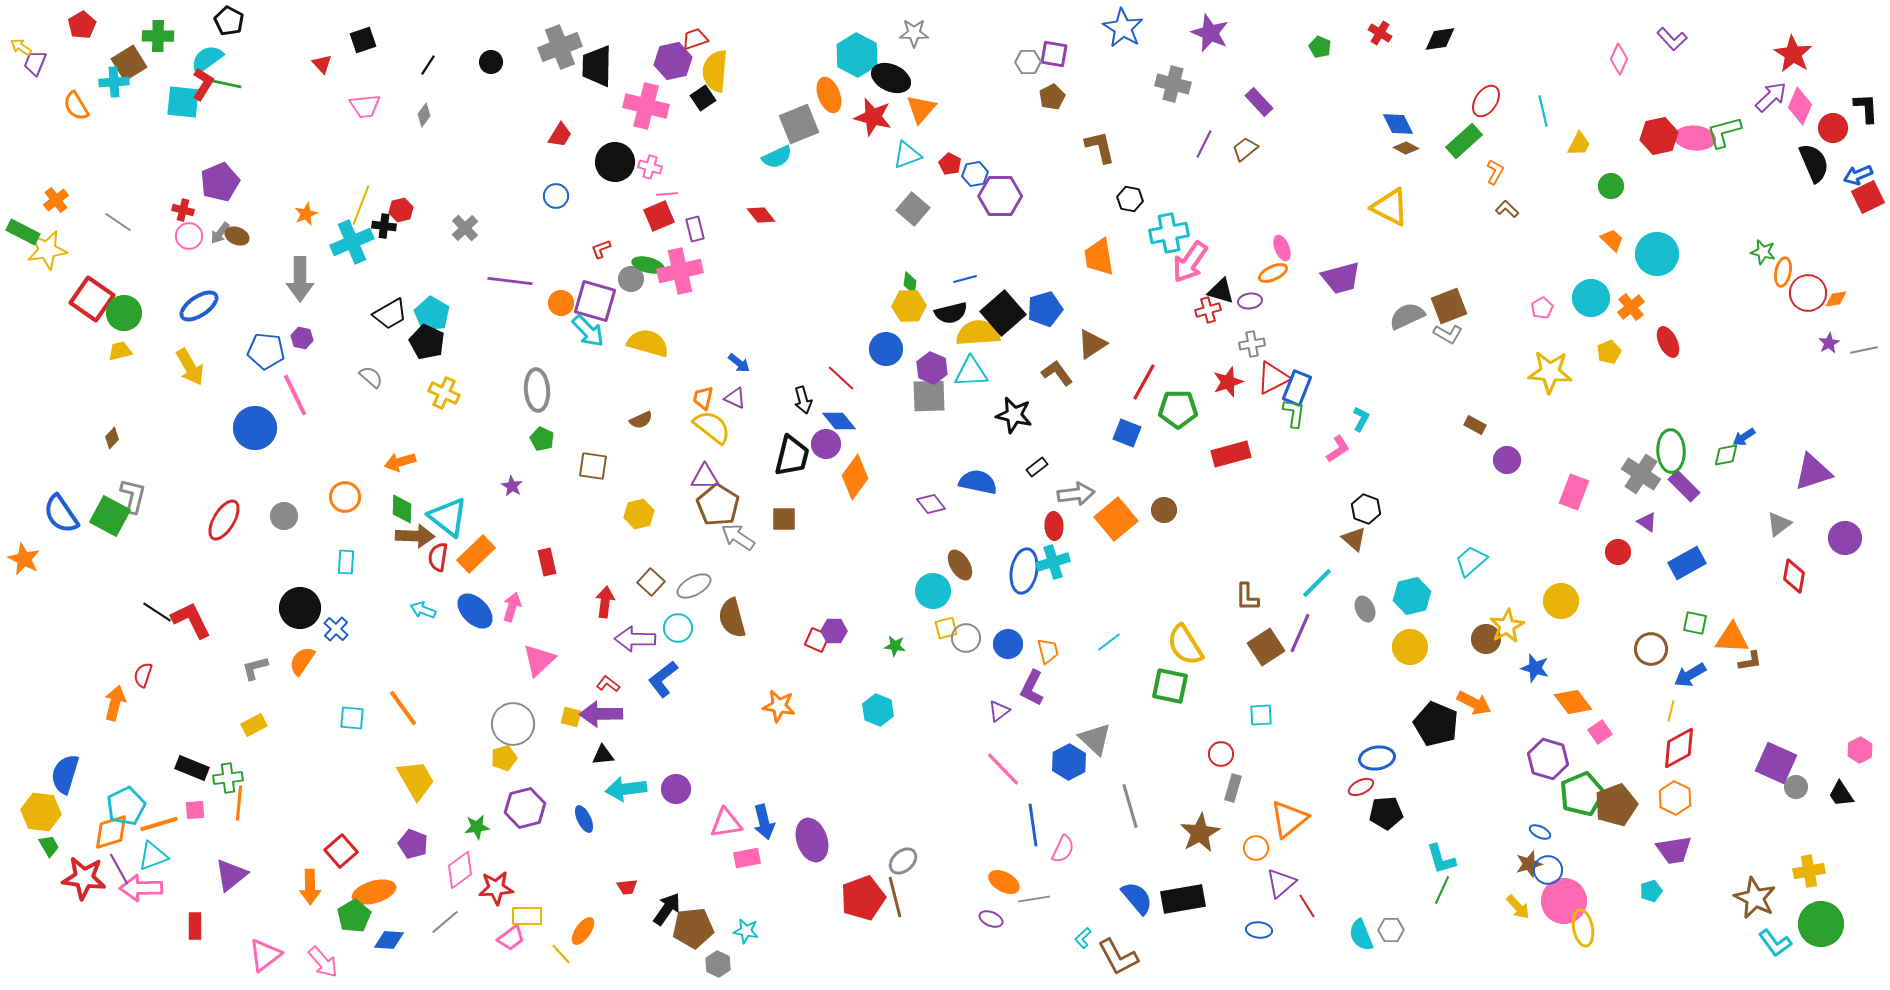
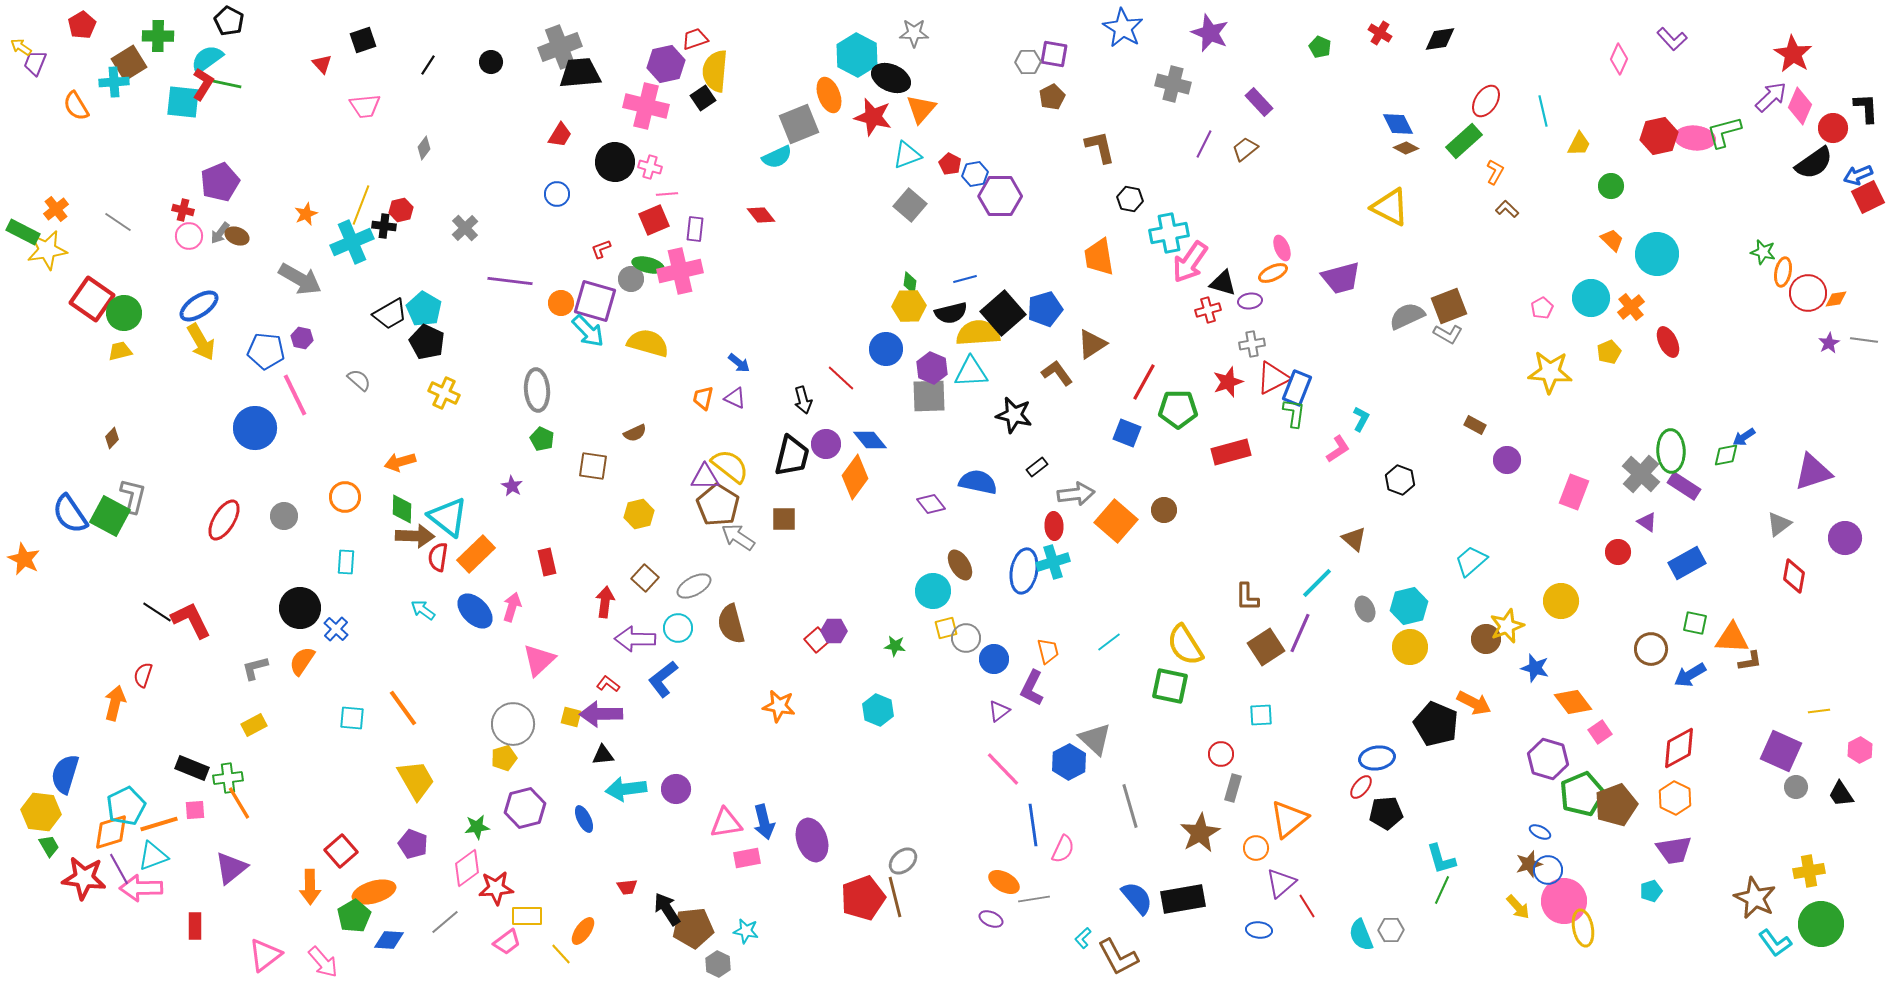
purple hexagon at (673, 61): moved 7 px left, 3 px down
black trapezoid at (597, 66): moved 17 px left, 7 px down; rotated 84 degrees clockwise
gray diamond at (424, 115): moved 33 px down
black semicircle at (1814, 163): rotated 78 degrees clockwise
blue circle at (556, 196): moved 1 px right, 2 px up
orange cross at (56, 200): moved 9 px down
gray square at (913, 209): moved 3 px left, 4 px up
red square at (659, 216): moved 5 px left, 4 px down
purple rectangle at (695, 229): rotated 20 degrees clockwise
gray arrow at (300, 279): rotated 60 degrees counterclockwise
black triangle at (1221, 291): moved 2 px right, 8 px up
cyan pentagon at (432, 314): moved 8 px left, 5 px up
gray line at (1864, 350): moved 10 px up; rotated 20 degrees clockwise
yellow arrow at (190, 367): moved 11 px right, 25 px up
gray semicircle at (371, 377): moved 12 px left, 3 px down
brown semicircle at (641, 420): moved 6 px left, 13 px down
blue diamond at (839, 421): moved 31 px right, 19 px down
yellow semicircle at (712, 427): moved 18 px right, 39 px down
red rectangle at (1231, 454): moved 2 px up
gray cross at (1641, 474): rotated 9 degrees clockwise
purple rectangle at (1684, 486): rotated 12 degrees counterclockwise
black hexagon at (1366, 509): moved 34 px right, 29 px up
blue semicircle at (61, 514): moved 9 px right
orange square at (1116, 519): moved 2 px down; rotated 9 degrees counterclockwise
brown square at (651, 582): moved 6 px left, 4 px up
cyan hexagon at (1412, 596): moved 3 px left, 10 px down
cyan arrow at (423, 610): rotated 15 degrees clockwise
brown semicircle at (732, 618): moved 1 px left, 6 px down
yellow star at (1507, 626): rotated 8 degrees clockwise
red square at (817, 640): rotated 25 degrees clockwise
blue circle at (1008, 644): moved 14 px left, 15 px down
yellow line at (1671, 711): moved 148 px right; rotated 70 degrees clockwise
purple square at (1776, 763): moved 5 px right, 12 px up
red ellipse at (1361, 787): rotated 25 degrees counterclockwise
orange line at (239, 803): rotated 36 degrees counterclockwise
pink diamond at (460, 870): moved 7 px right, 2 px up
purple triangle at (231, 875): moved 7 px up
black arrow at (667, 909): rotated 68 degrees counterclockwise
pink trapezoid at (511, 938): moved 4 px left, 4 px down
